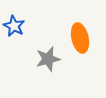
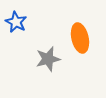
blue star: moved 2 px right, 4 px up
